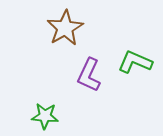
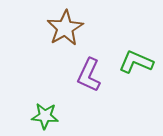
green L-shape: moved 1 px right
